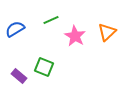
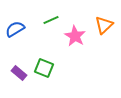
orange triangle: moved 3 px left, 7 px up
green square: moved 1 px down
purple rectangle: moved 3 px up
